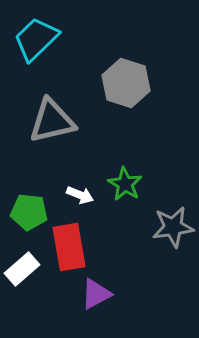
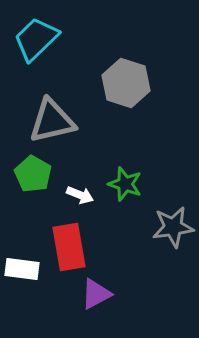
green star: rotated 12 degrees counterclockwise
green pentagon: moved 4 px right, 38 px up; rotated 24 degrees clockwise
white rectangle: rotated 48 degrees clockwise
